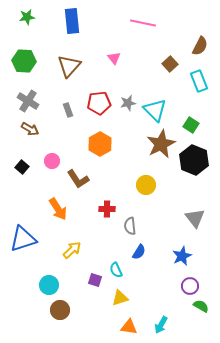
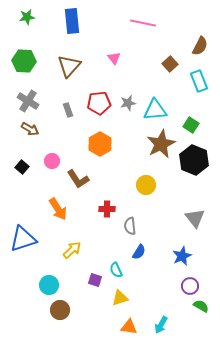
cyan triangle: rotated 50 degrees counterclockwise
